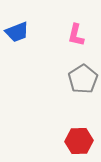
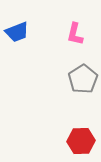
pink L-shape: moved 1 px left, 1 px up
red hexagon: moved 2 px right
